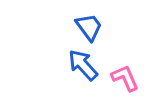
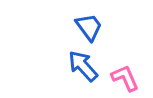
blue arrow: moved 1 px down
